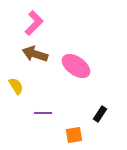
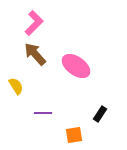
brown arrow: rotated 30 degrees clockwise
